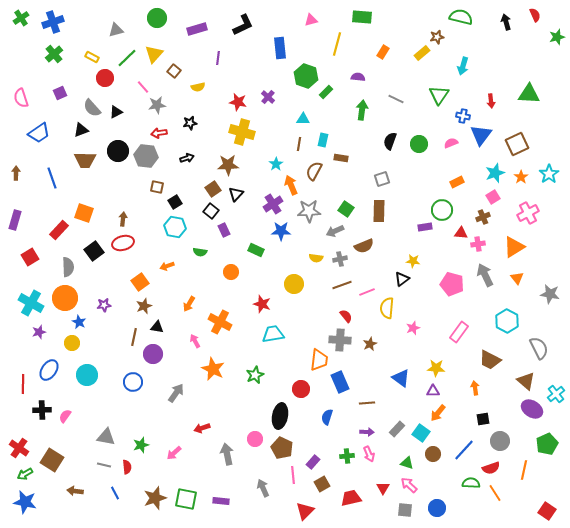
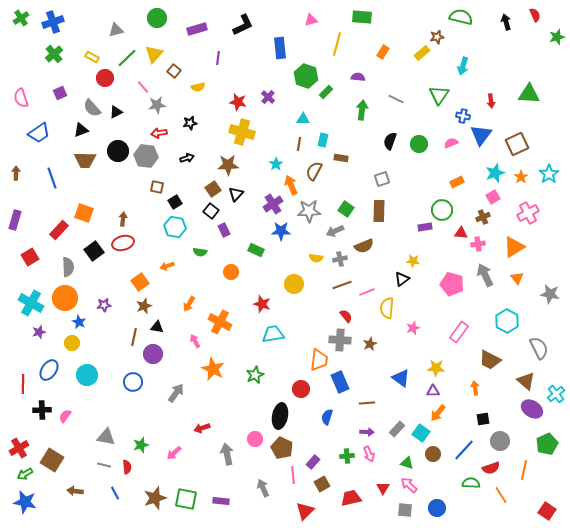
red cross at (19, 448): rotated 24 degrees clockwise
orange line at (495, 493): moved 6 px right, 2 px down
